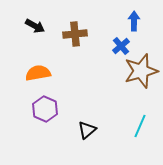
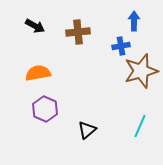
brown cross: moved 3 px right, 2 px up
blue cross: rotated 30 degrees clockwise
